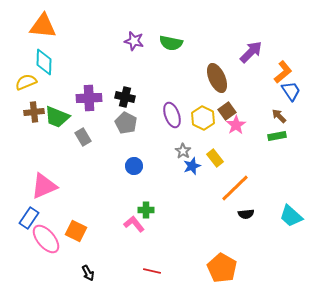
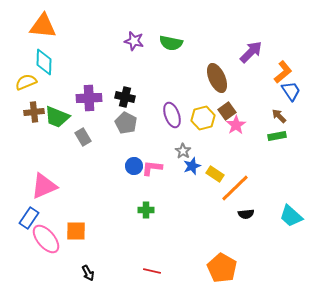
yellow hexagon: rotated 20 degrees clockwise
yellow rectangle: moved 16 px down; rotated 18 degrees counterclockwise
pink L-shape: moved 18 px right, 56 px up; rotated 45 degrees counterclockwise
orange square: rotated 25 degrees counterclockwise
